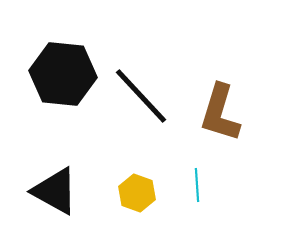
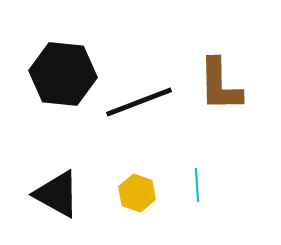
black line: moved 2 px left, 6 px down; rotated 68 degrees counterclockwise
brown L-shape: moved 28 px up; rotated 18 degrees counterclockwise
black triangle: moved 2 px right, 3 px down
